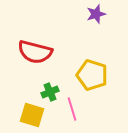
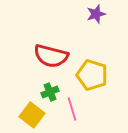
red semicircle: moved 16 px right, 4 px down
yellow square: rotated 20 degrees clockwise
